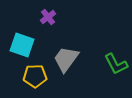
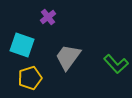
gray trapezoid: moved 2 px right, 2 px up
green L-shape: rotated 15 degrees counterclockwise
yellow pentagon: moved 5 px left, 2 px down; rotated 15 degrees counterclockwise
